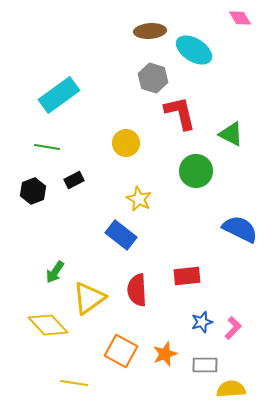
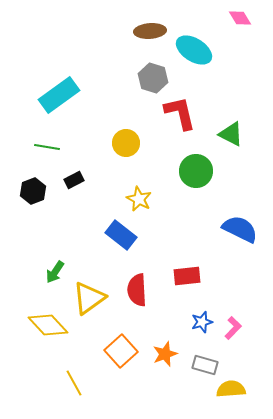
orange square: rotated 20 degrees clockwise
gray rectangle: rotated 15 degrees clockwise
yellow line: rotated 52 degrees clockwise
